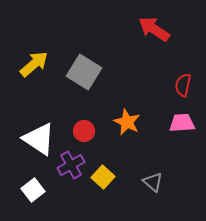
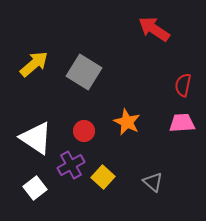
white triangle: moved 3 px left, 1 px up
white square: moved 2 px right, 2 px up
